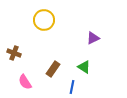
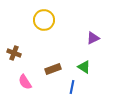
brown rectangle: rotated 35 degrees clockwise
